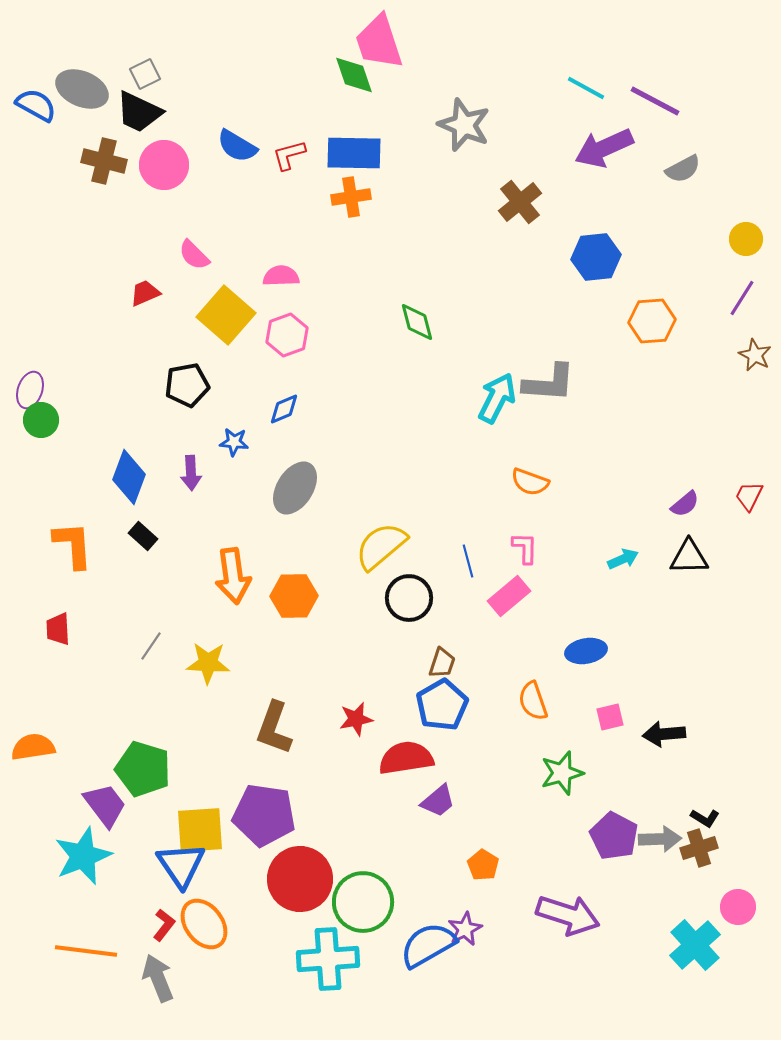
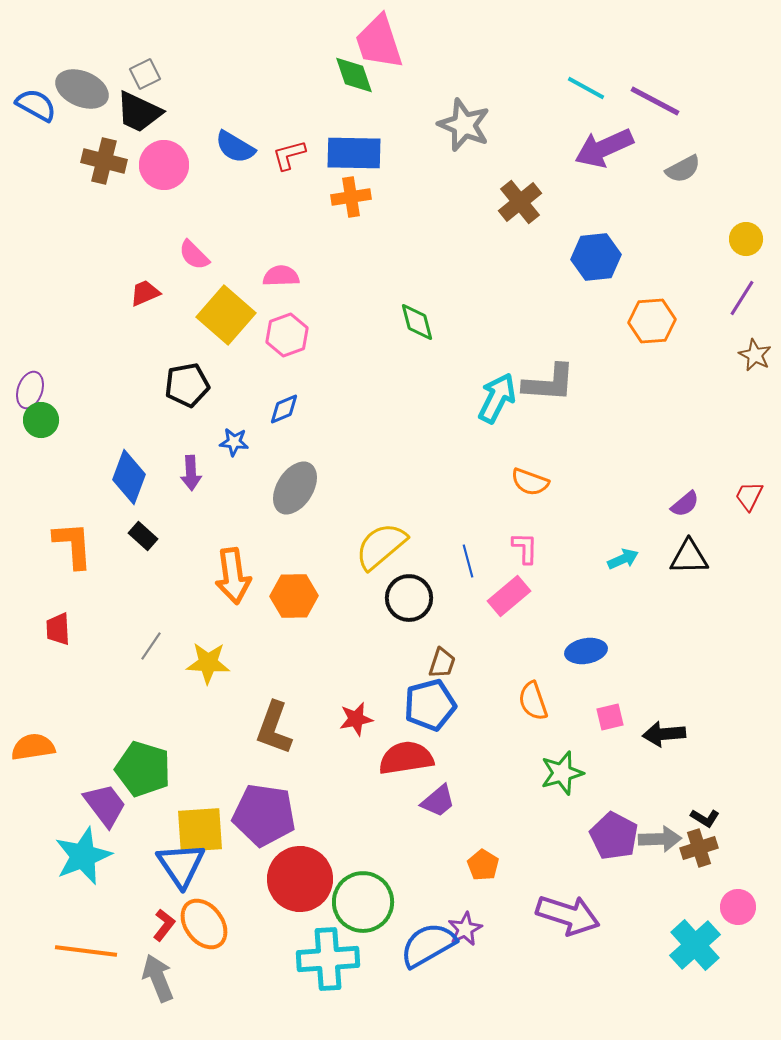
blue semicircle at (237, 146): moved 2 px left, 1 px down
blue pentagon at (442, 705): moved 12 px left; rotated 15 degrees clockwise
